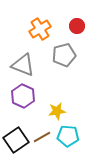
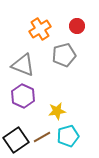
cyan pentagon: rotated 20 degrees counterclockwise
